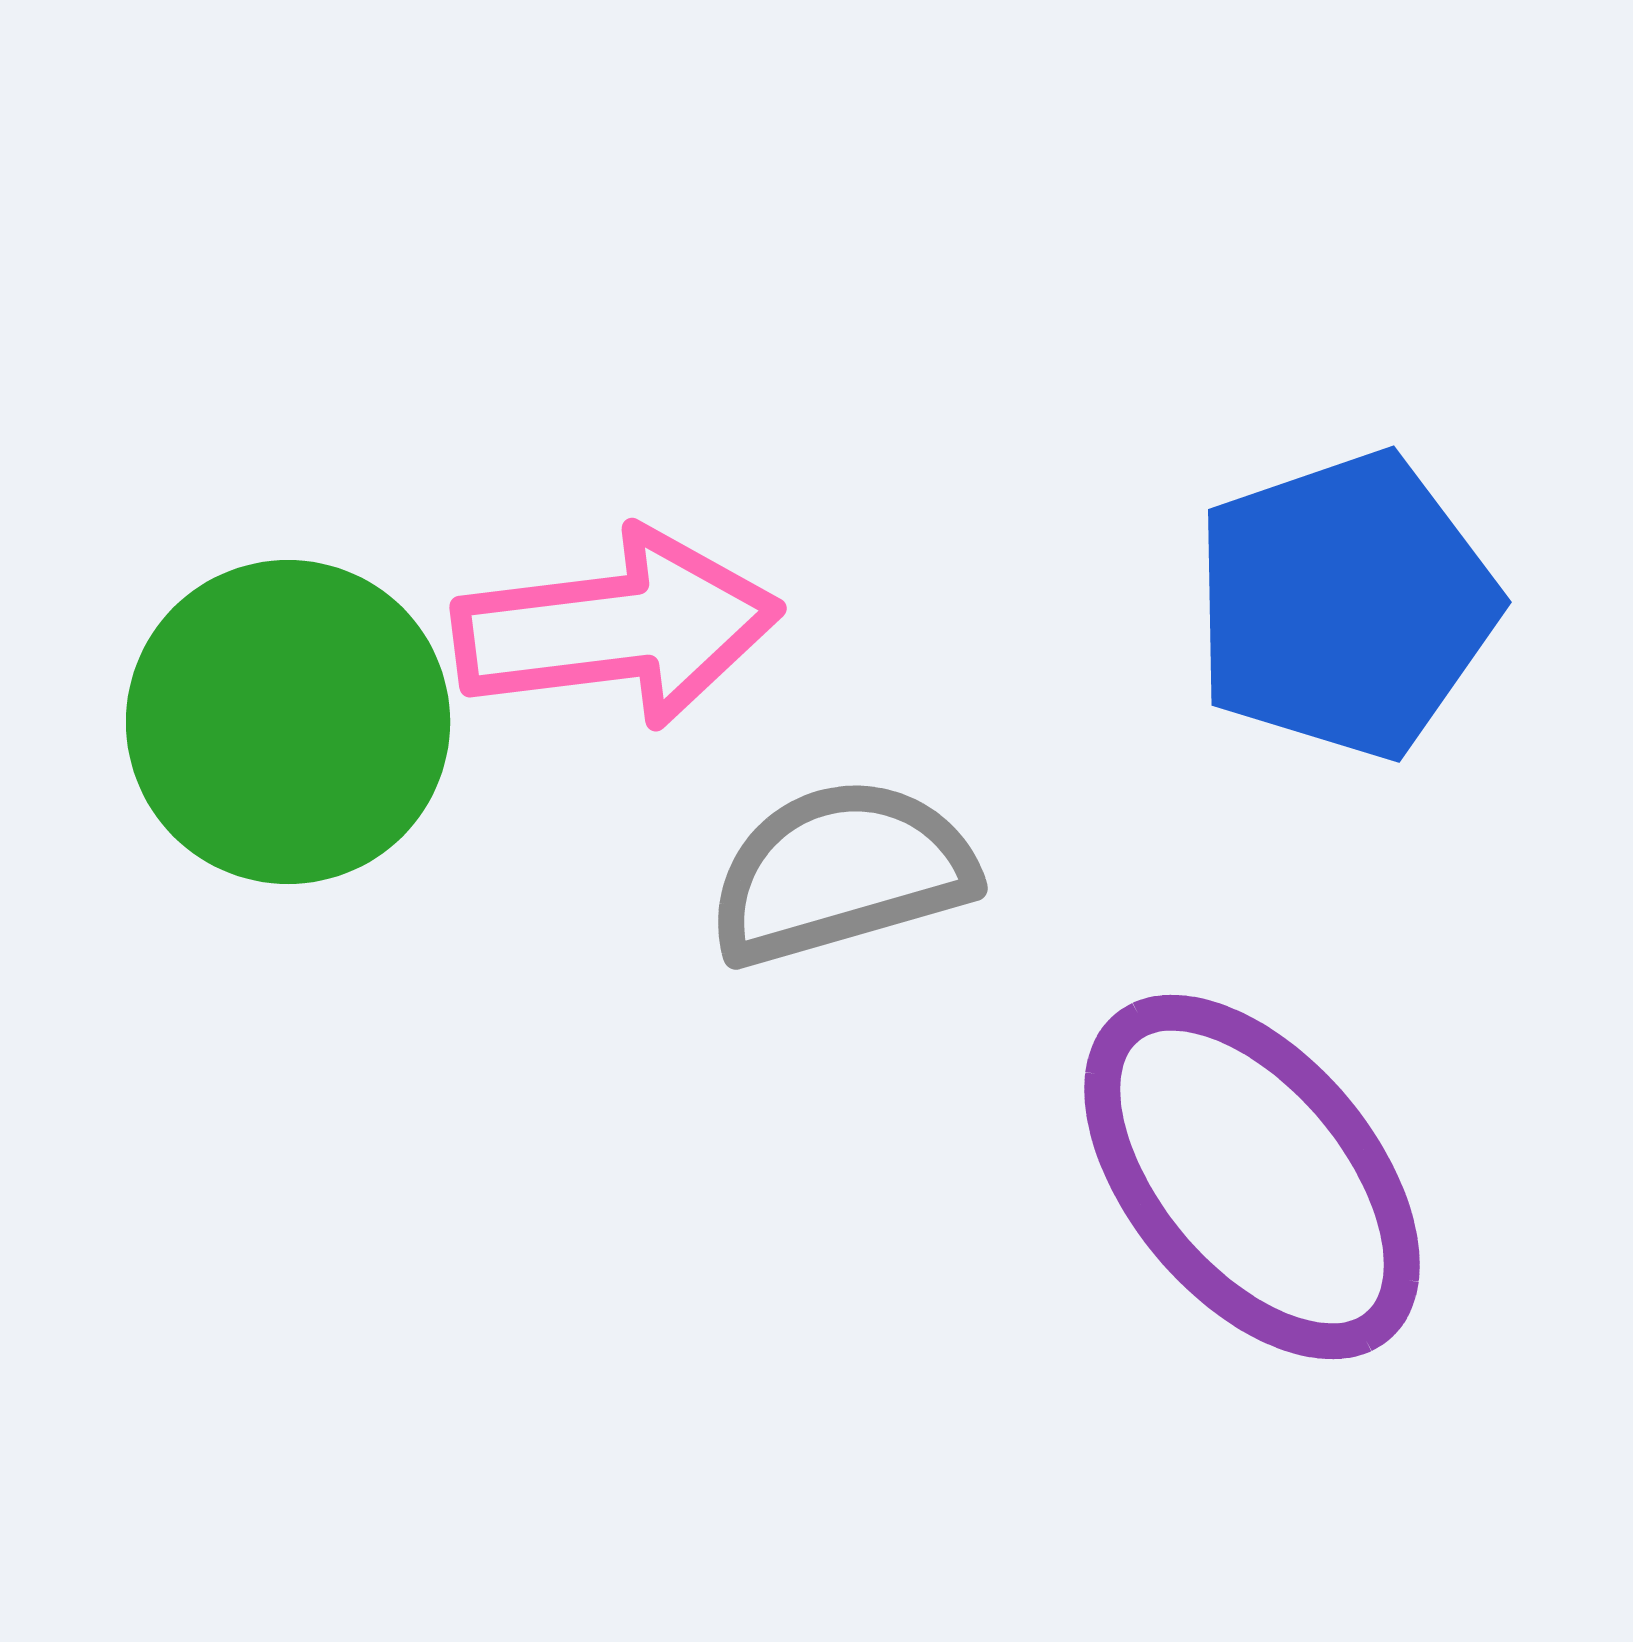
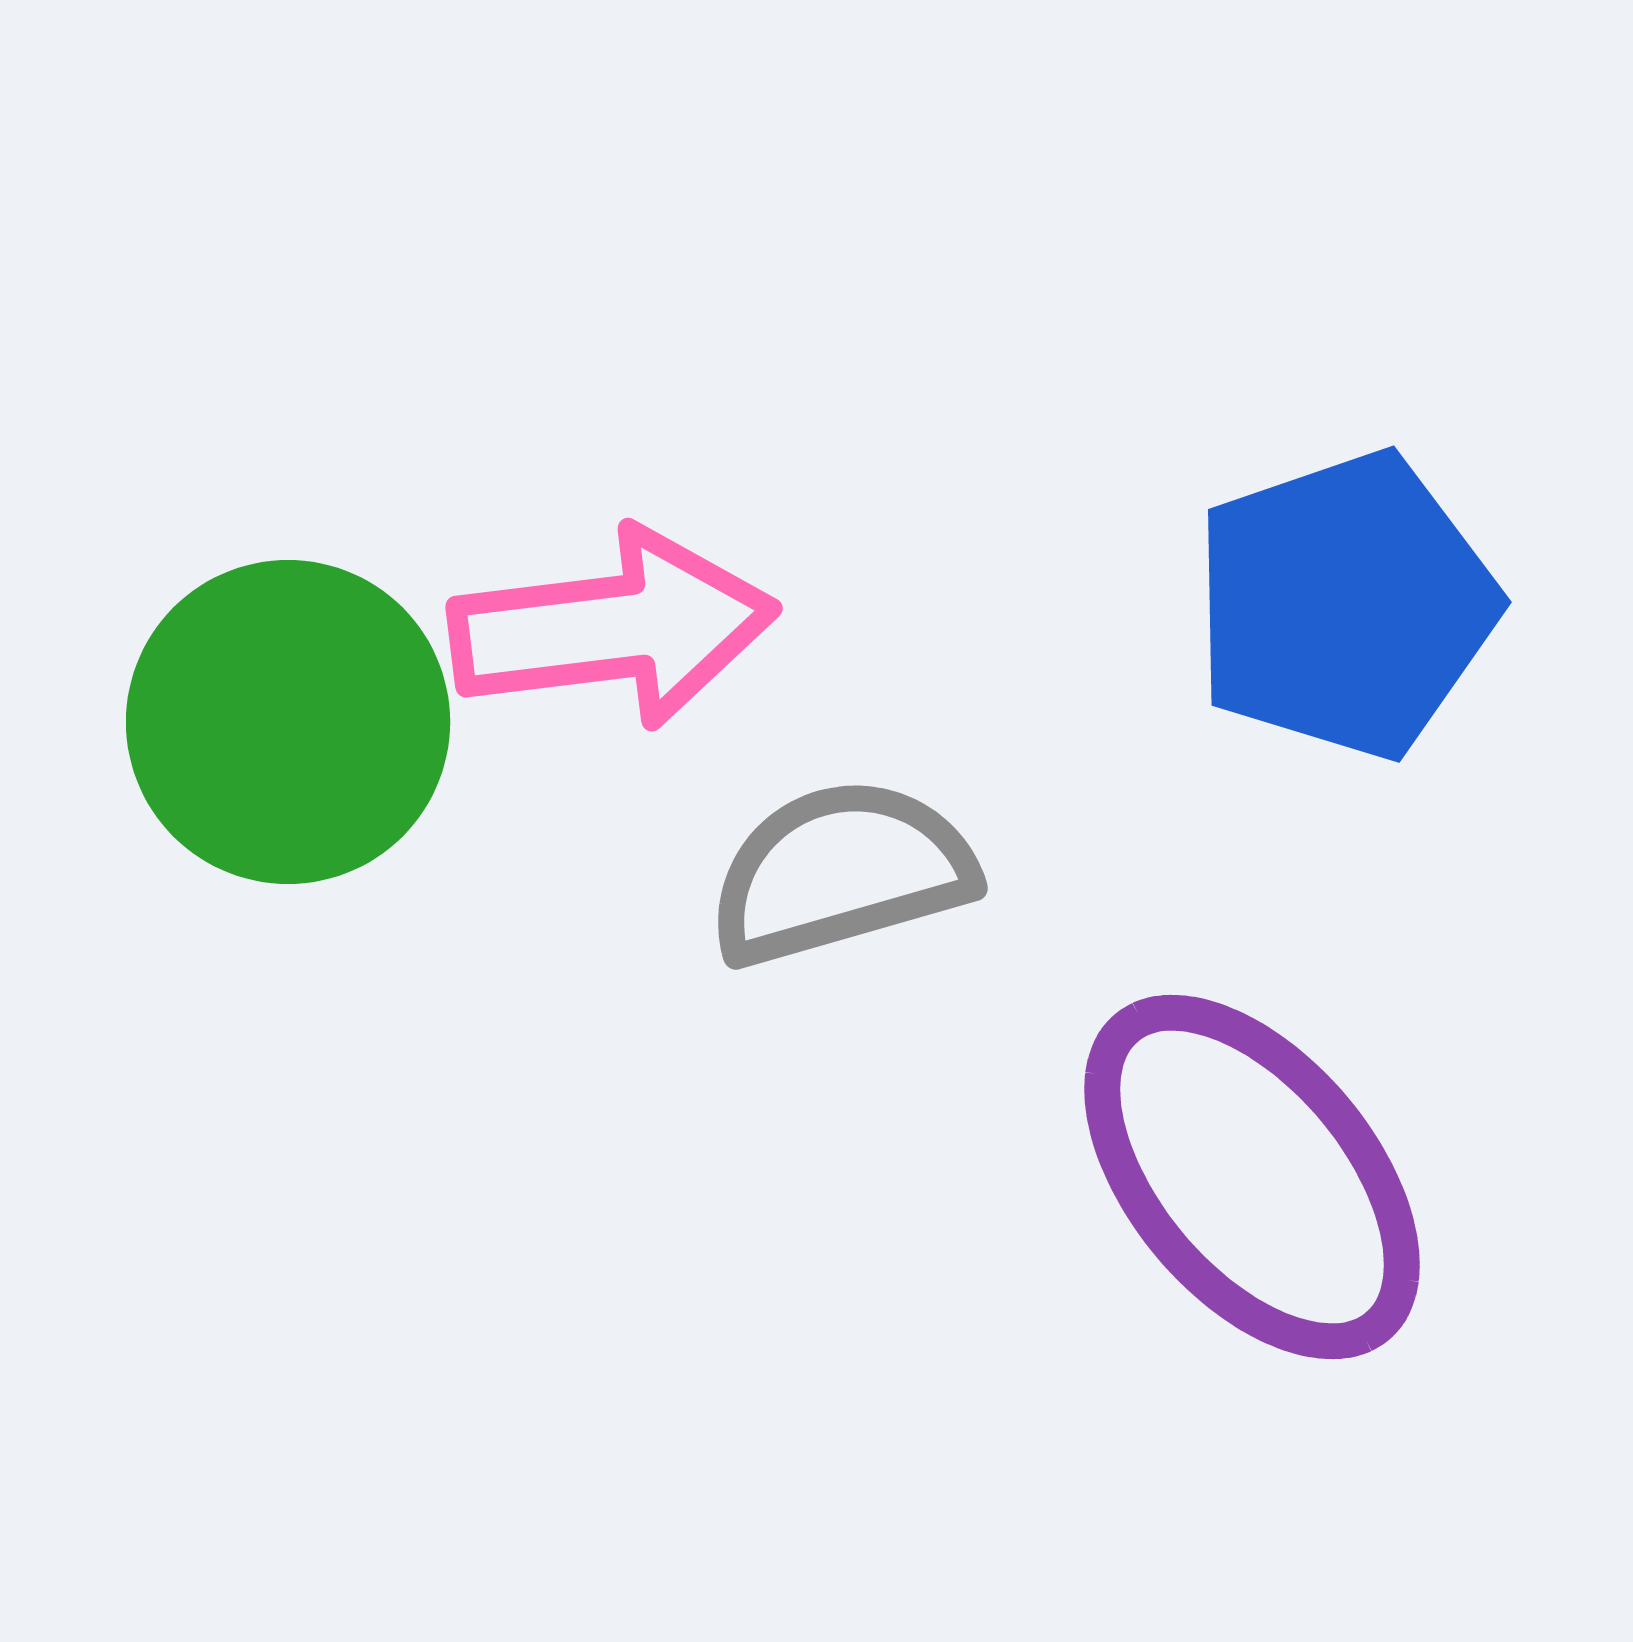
pink arrow: moved 4 px left
